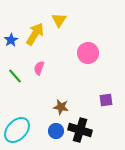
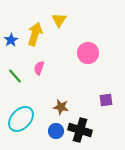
yellow arrow: rotated 15 degrees counterclockwise
cyan ellipse: moved 4 px right, 11 px up
